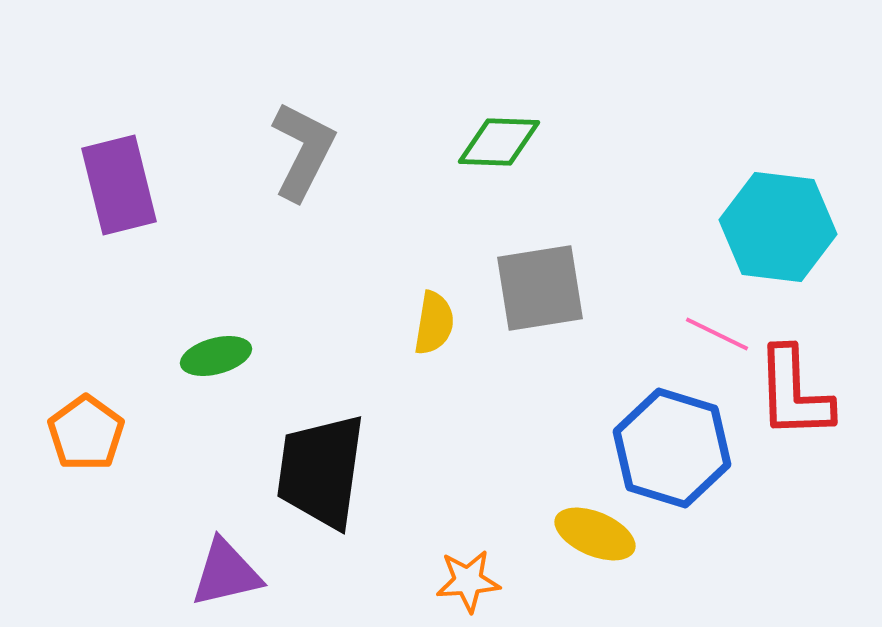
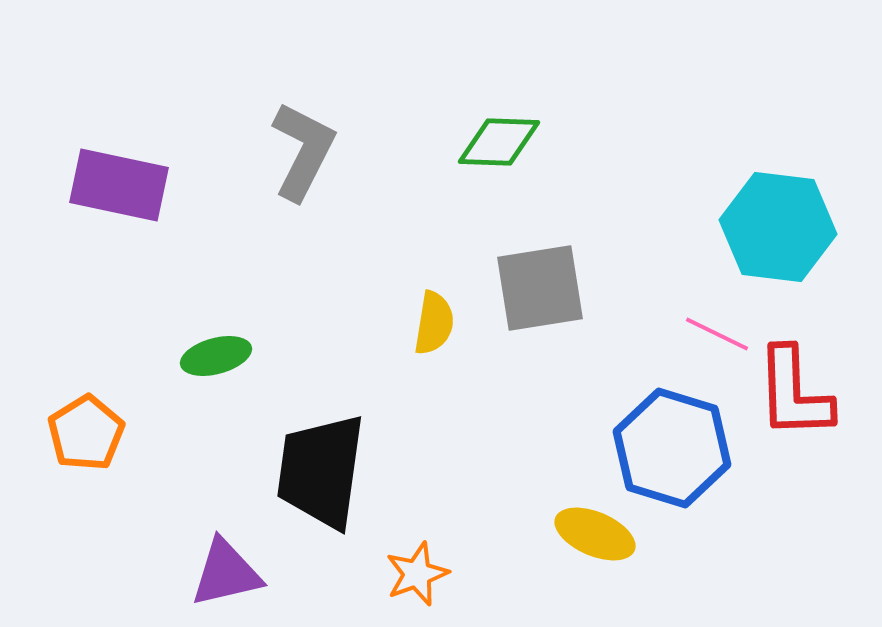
purple rectangle: rotated 64 degrees counterclockwise
orange pentagon: rotated 4 degrees clockwise
orange star: moved 51 px left, 7 px up; rotated 16 degrees counterclockwise
